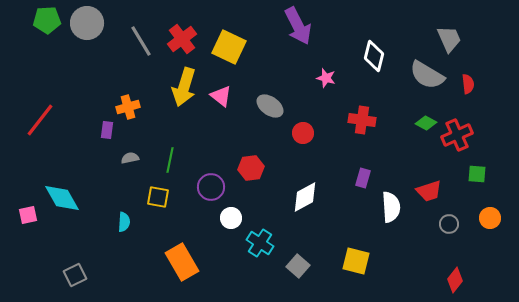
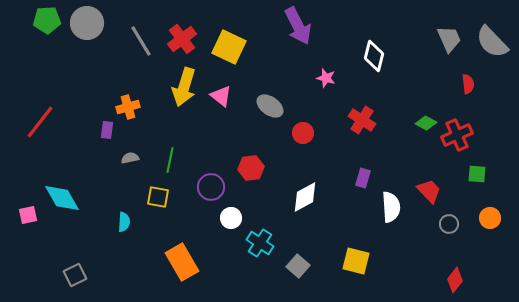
gray semicircle at (427, 75): moved 65 px right, 33 px up; rotated 15 degrees clockwise
red line at (40, 120): moved 2 px down
red cross at (362, 120): rotated 24 degrees clockwise
red trapezoid at (429, 191): rotated 116 degrees counterclockwise
